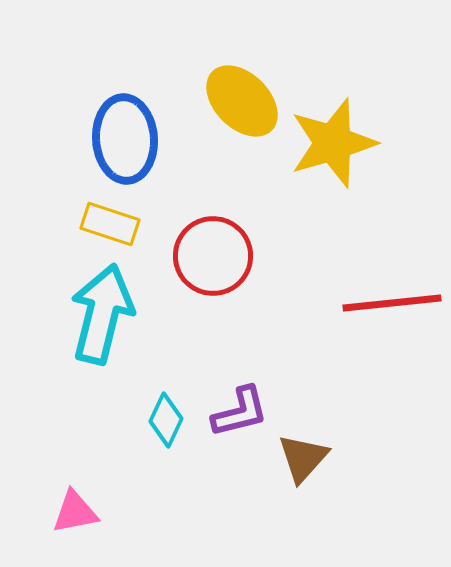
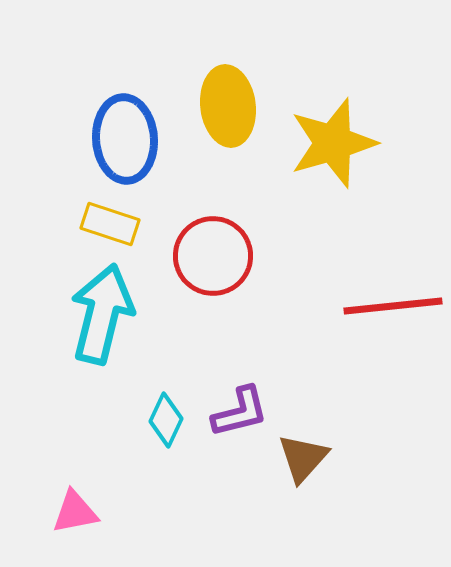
yellow ellipse: moved 14 px left, 5 px down; rotated 38 degrees clockwise
red line: moved 1 px right, 3 px down
